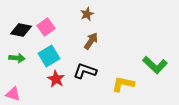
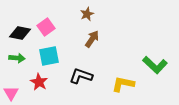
black diamond: moved 1 px left, 3 px down
brown arrow: moved 1 px right, 2 px up
cyan square: rotated 20 degrees clockwise
black L-shape: moved 4 px left, 5 px down
red star: moved 17 px left, 3 px down
pink triangle: moved 2 px left, 1 px up; rotated 42 degrees clockwise
